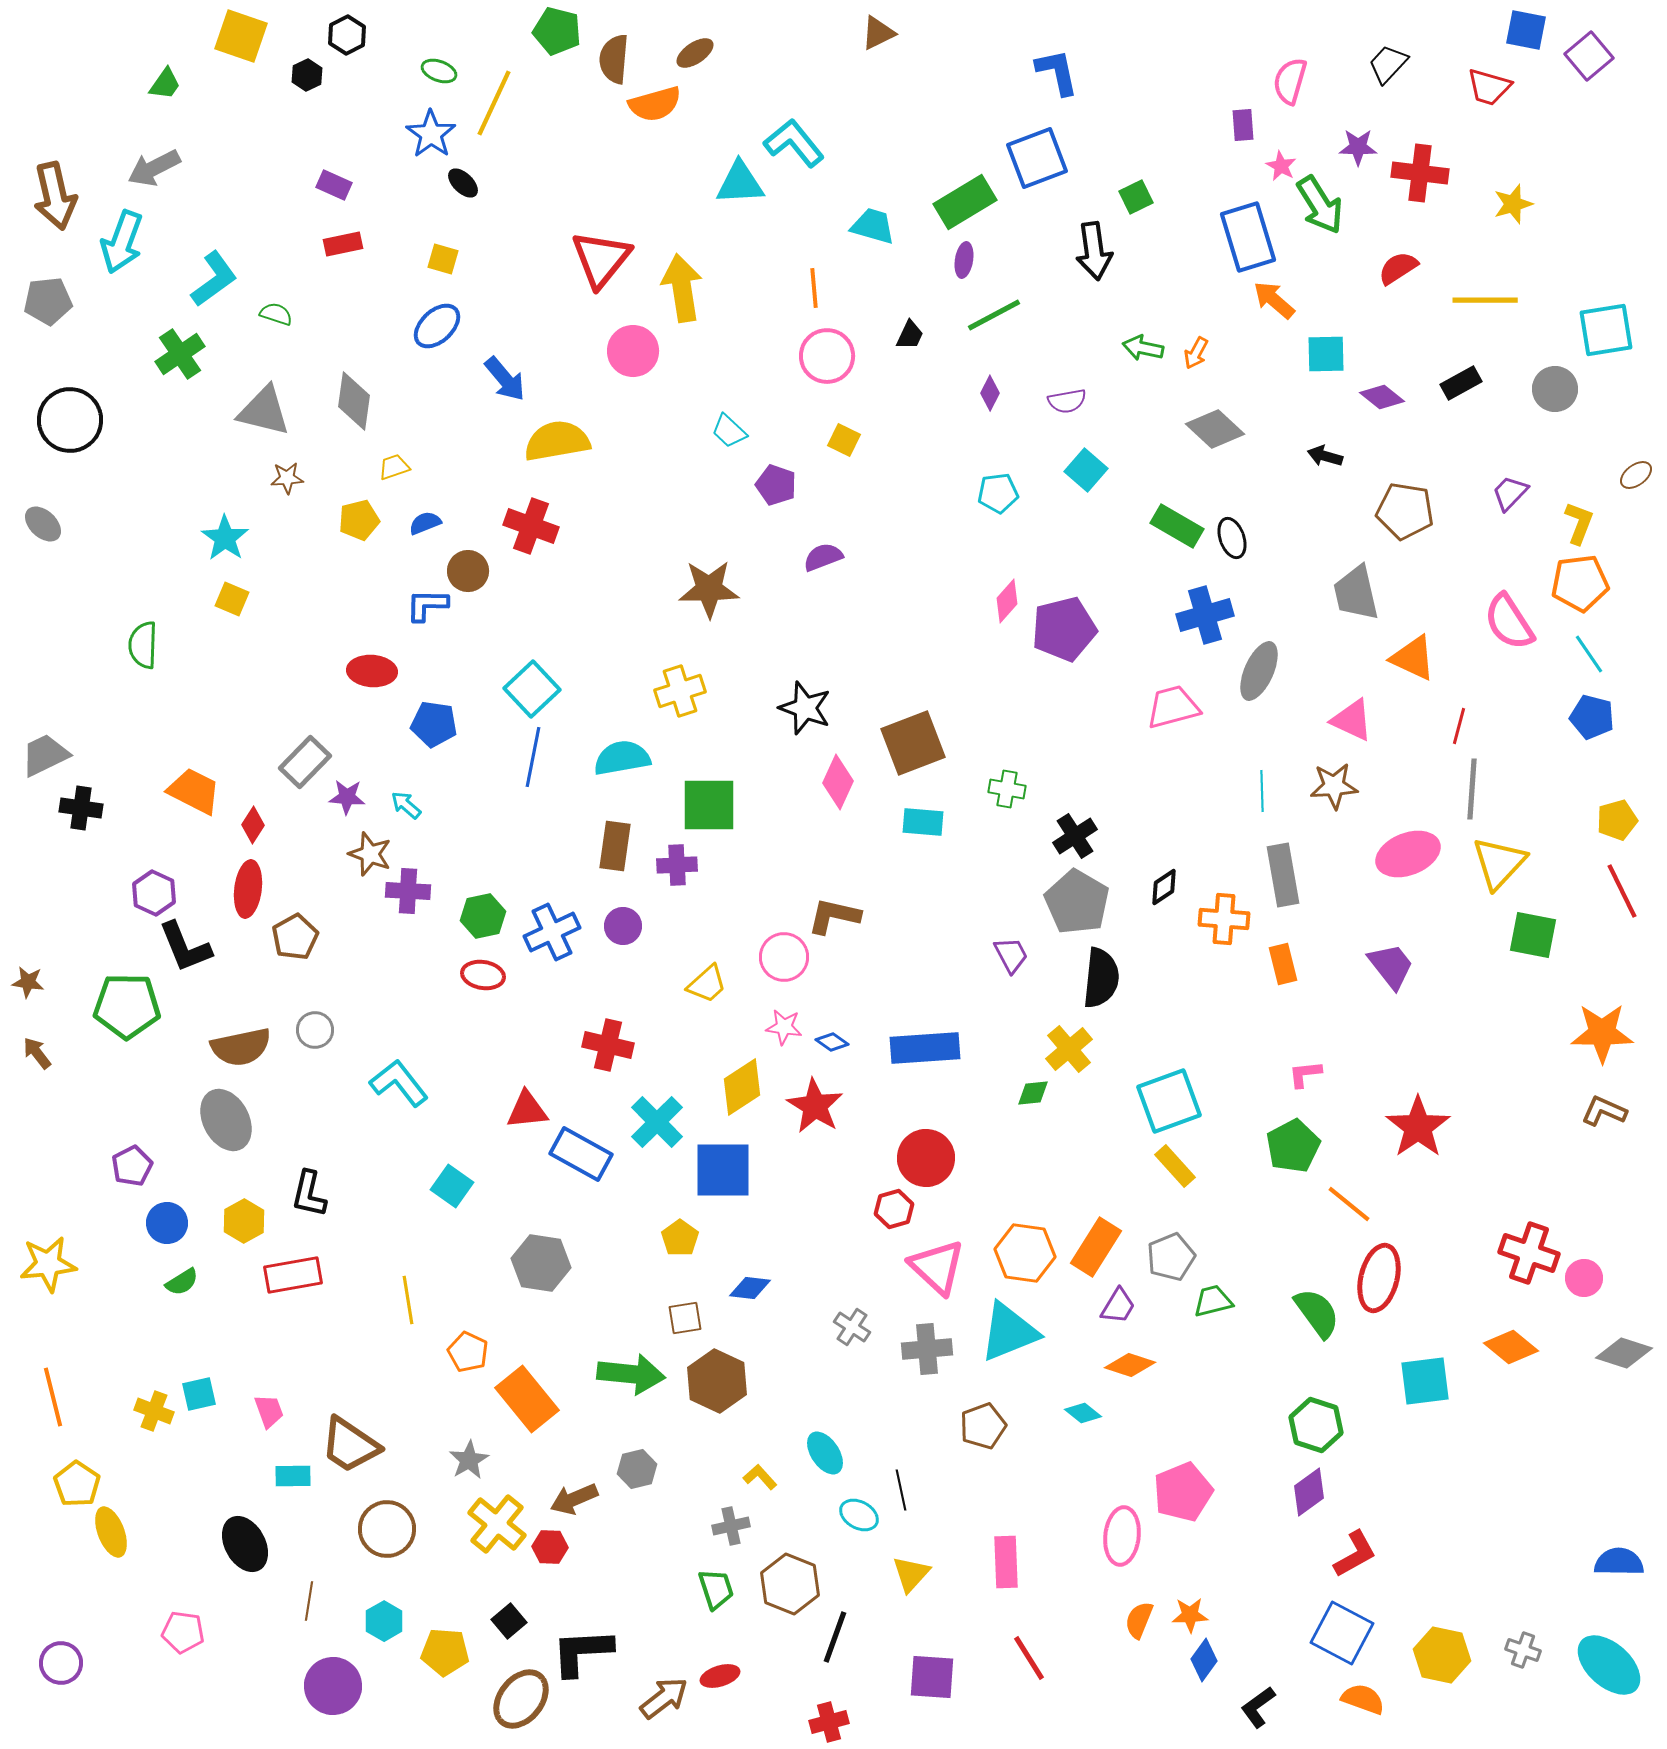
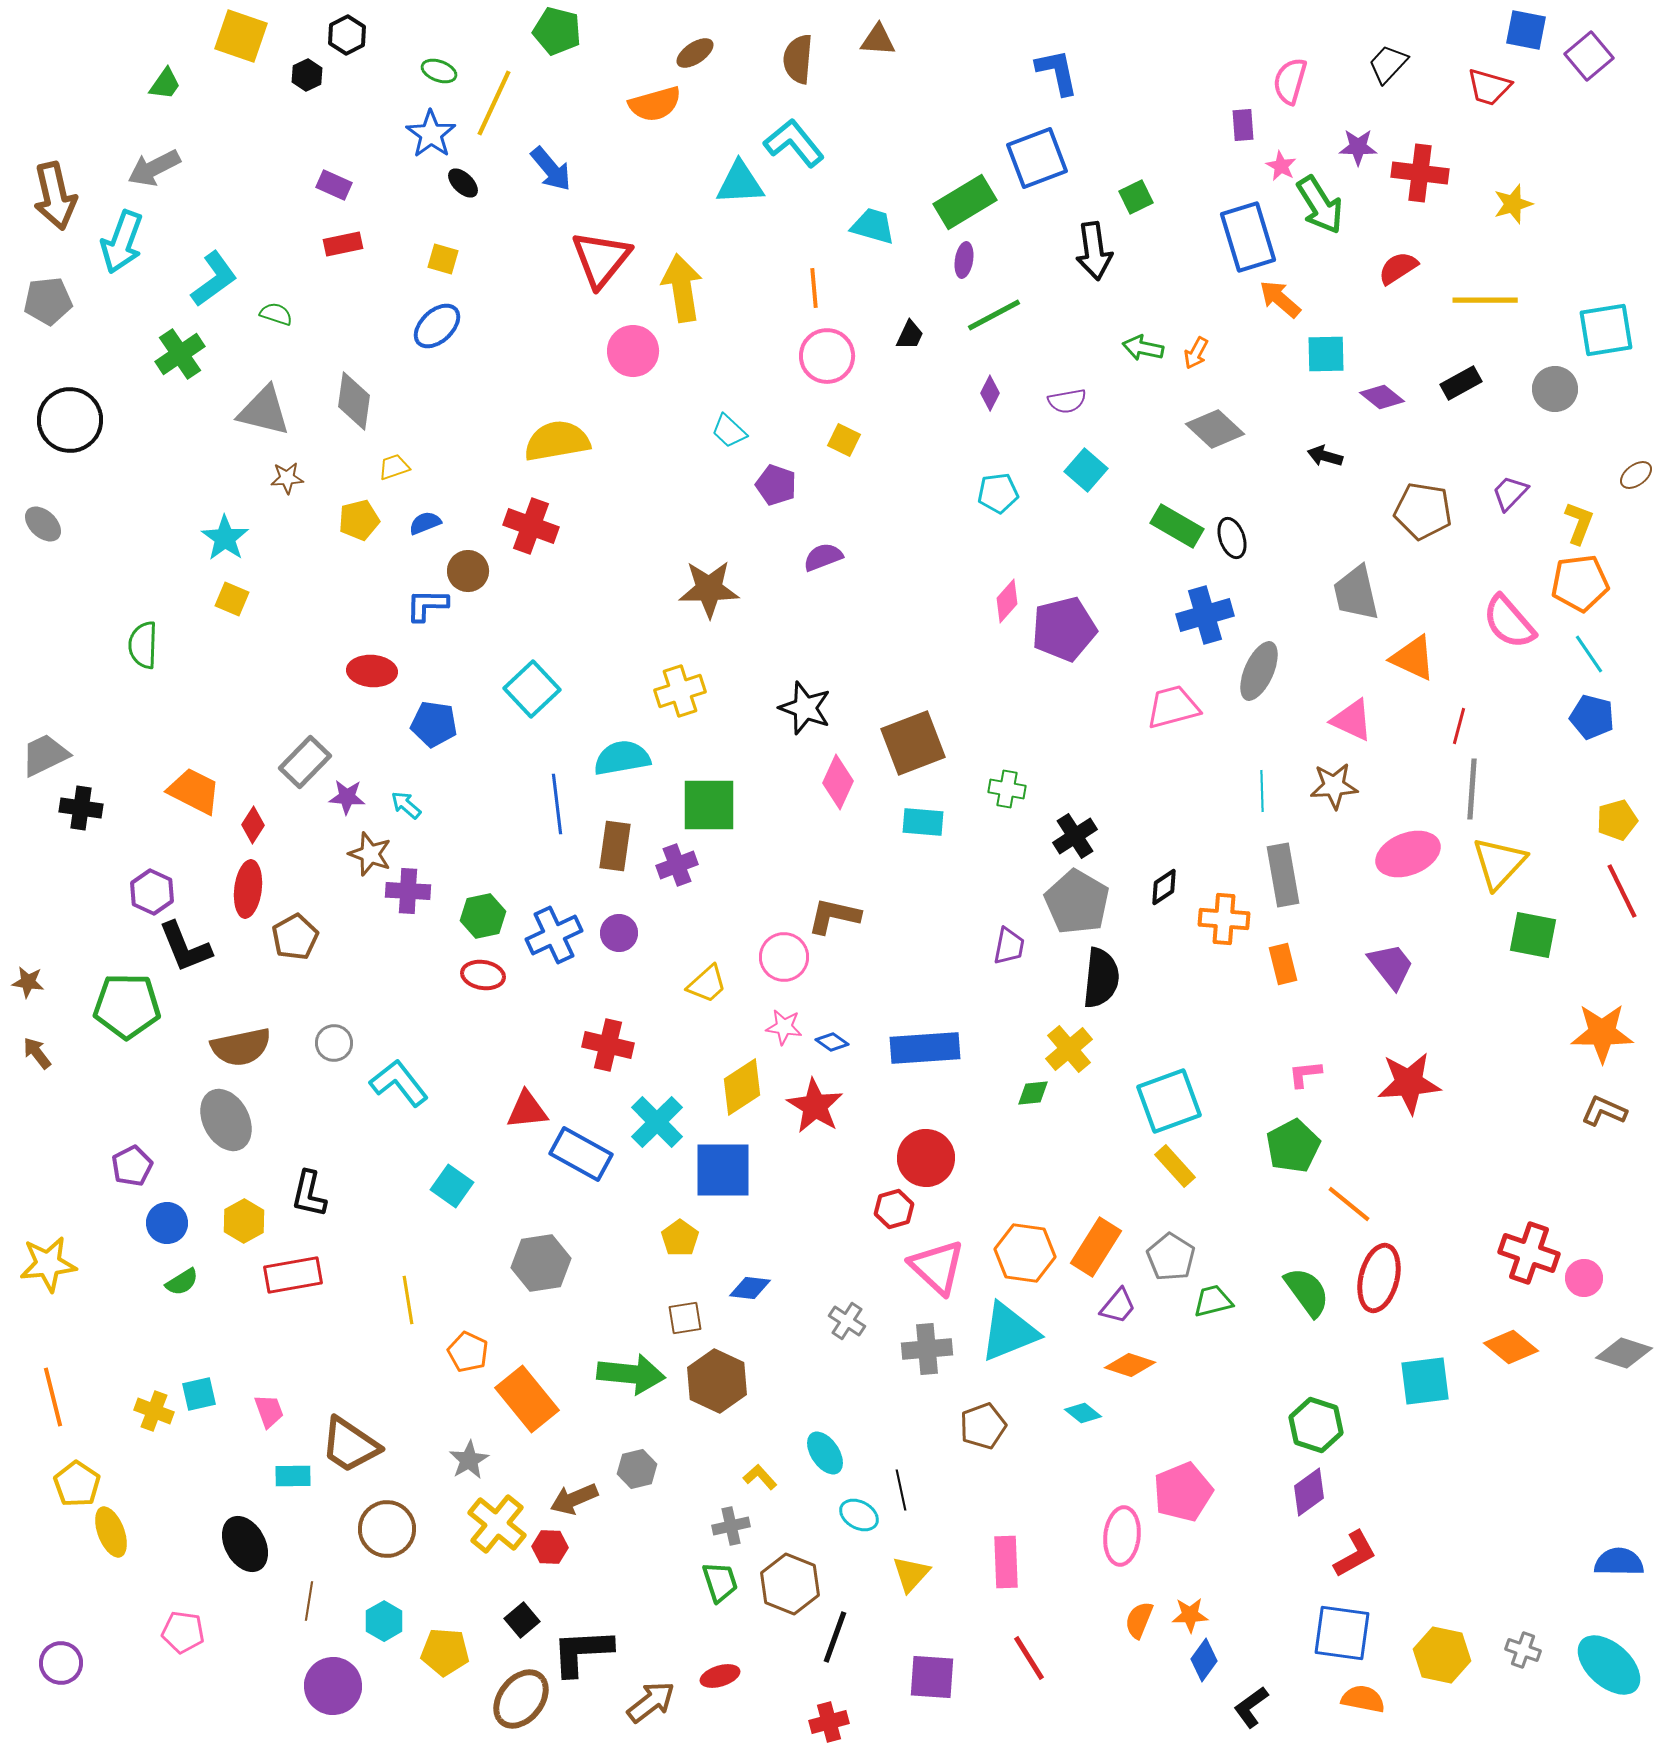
brown triangle at (878, 33): moved 7 px down; rotated 30 degrees clockwise
brown semicircle at (614, 59): moved 184 px right
orange arrow at (1274, 300): moved 6 px right, 1 px up
blue arrow at (505, 379): moved 46 px right, 210 px up
brown pentagon at (1405, 511): moved 18 px right
pink semicircle at (1509, 622): rotated 8 degrees counterclockwise
blue line at (533, 757): moved 24 px right, 47 px down; rotated 18 degrees counterclockwise
purple cross at (677, 865): rotated 18 degrees counterclockwise
purple hexagon at (154, 893): moved 2 px left, 1 px up
purple circle at (623, 926): moved 4 px left, 7 px down
blue cross at (552, 932): moved 2 px right, 3 px down
purple trapezoid at (1011, 955): moved 2 px left, 9 px up; rotated 39 degrees clockwise
gray circle at (315, 1030): moved 19 px right, 13 px down
red star at (1418, 1127): moved 9 px left, 44 px up; rotated 30 degrees clockwise
gray pentagon at (1171, 1257): rotated 18 degrees counterclockwise
gray hexagon at (541, 1263): rotated 18 degrees counterclockwise
purple trapezoid at (1118, 1306): rotated 9 degrees clockwise
green semicircle at (1317, 1313): moved 10 px left, 21 px up
gray cross at (852, 1327): moved 5 px left, 6 px up
green trapezoid at (716, 1589): moved 4 px right, 7 px up
black square at (509, 1621): moved 13 px right, 1 px up
blue square at (1342, 1633): rotated 20 degrees counterclockwise
brown arrow at (664, 1698): moved 13 px left, 4 px down
orange semicircle at (1363, 1699): rotated 9 degrees counterclockwise
black L-shape at (1258, 1707): moved 7 px left
